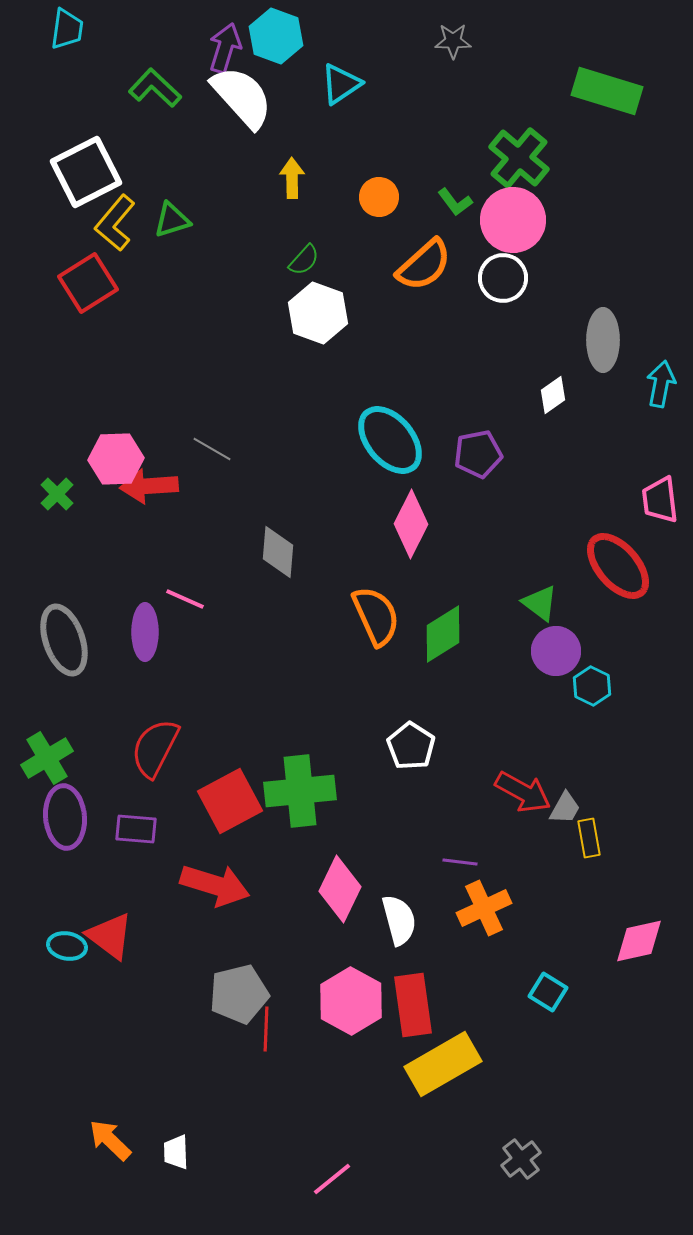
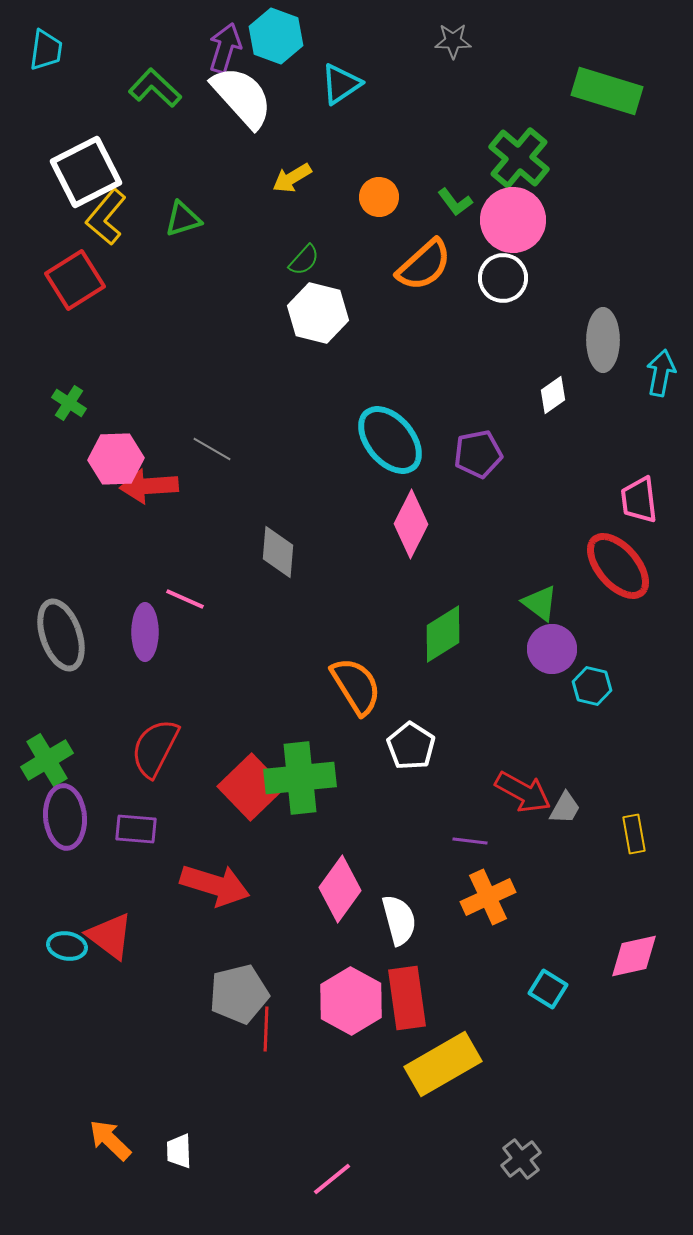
cyan trapezoid at (67, 29): moved 21 px left, 21 px down
yellow arrow at (292, 178): rotated 120 degrees counterclockwise
green triangle at (172, 220): moved 11 px right, 1 px up
yellow L-shape at (115, 223): moved 9 px left, 6 px up
red square at (88, 283): moved 13 px left, 3 px up
white hexagon at (318, 313): rotated 6 degrees counterclockwise
cyan arrow at (661, 384): moved 11 px up
green cross at (57, 494): moved 12 px right, 91 px up; rotated 12 degrees counterclockwise
pink trapezoid at (660, 500): moved 21 px left
orange semicircle at (376, 616): moved 20 px left, 70 px down; rotated 8 degrees counterclockwise
gray ellipse at (64, 640): moved 3 px left, 5 px up
purple circle at (556, 651): moved 4 px left, 2 px up
cyan hexagon at (592, 686): rotated 12 degrees counterclockwise
green cross at (47, 758): moved 2 px down
green cross at (300, 791): moved 13 px up
red square at (230, 801): moved 21 px right, 14 px up; rotated 16 degrees counterclockwise
yellow rectangle at (589, 838): moved 45 px right, 4 px up
purple line at (460, 862): moved 10 px right, 21 px up
pink diamond at (340, 889): rotated 10 degrees clockwise
orange cross at (484, 908): moved 4 px right, 11 px up
pink diamond at (639, 941): moved 5 px left, 15 px down
cyan square at (548, 992): moved 3 px up
red rectangle at (413, 1005): moved 6 px left, 7 px up
white trapezoid at (176, 1152): moved 3 px right, 1 px up
